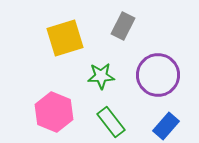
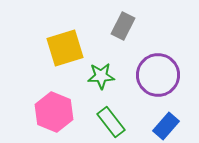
yellow square: moved 10 px down
